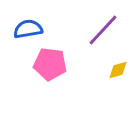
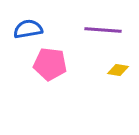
purple line: rotated 51 degrees clockwise
yellow diamond: rotated 25 degrees clockwise
